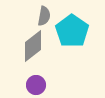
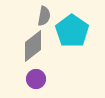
purple circle: moved 6 px up
